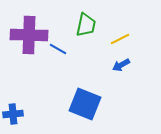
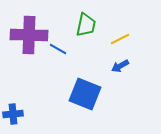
blue arrow: moved 1 px left, 1 px down
blue square: moved 10 px up
